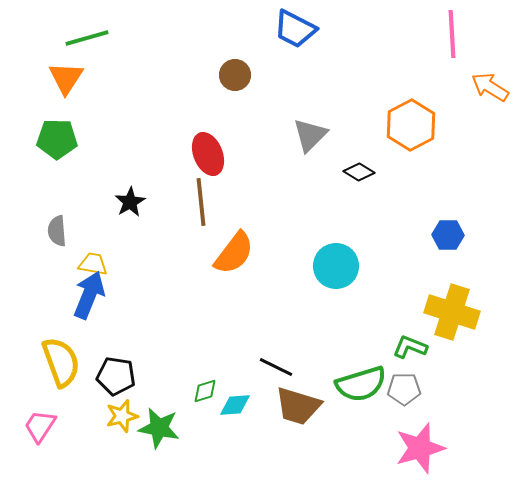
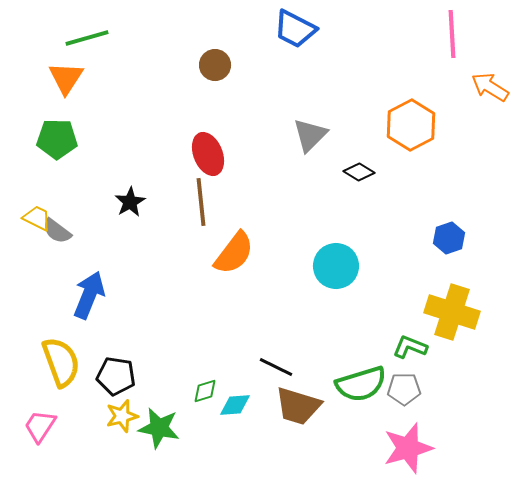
brown circle: moved 20 px left, 10 px up
gray semicircle: rotated 48 degrees counterclockwise
blue hexagon: moved 1 px right, 3 px down; rotated 20 degrees counterclockwise
yellow trapezoid: moved 56 px left, 46 px up; rotated 16 degrees clockwise
pink star: moved 12 px left
